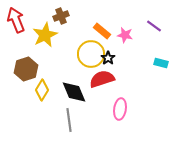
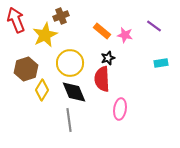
yellow circle: moved 21 px left, 9 px down
black star: rotated 16 degrees clockwise
cyan rectangle: rotated 24 degrees counterclockwise
red semicircle: rotated 75 degrees counterclockwise
